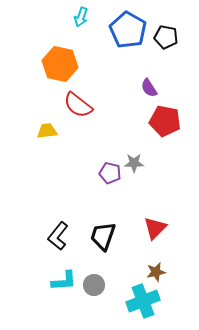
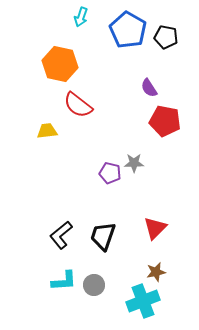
black L-shape: moved 3 px right, 1 px up; rotated 12 degrees clockwise
